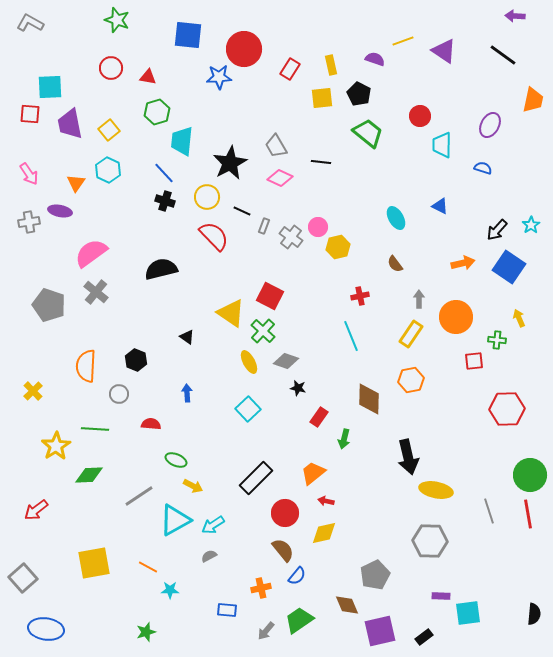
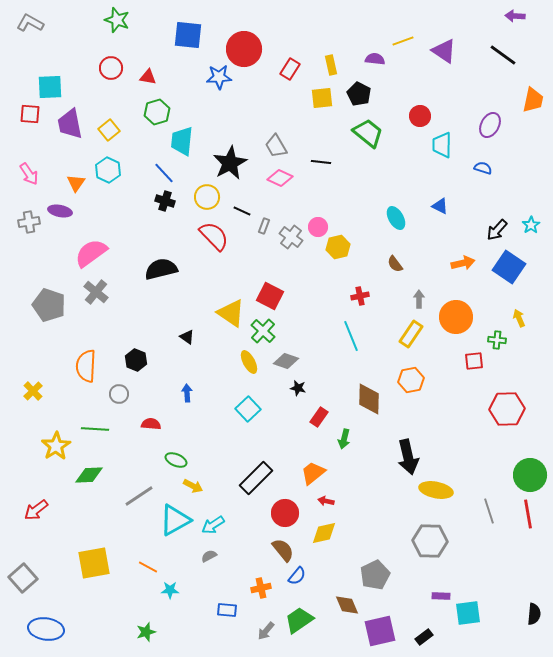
purple semicircle at (375, 59): rotated 12 degrees counterclockwise
